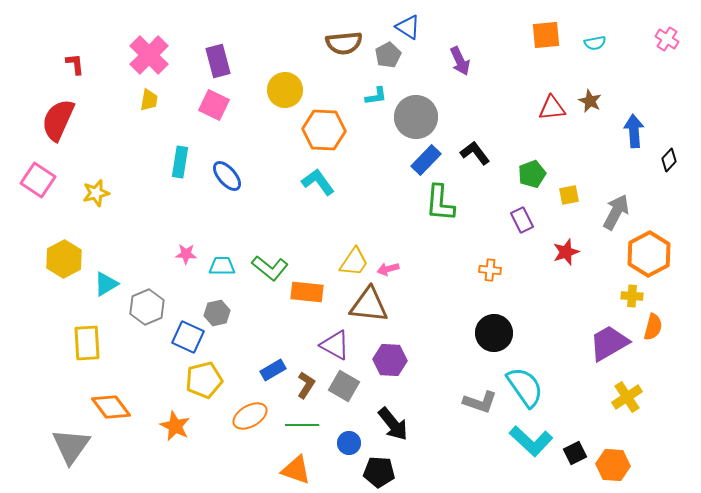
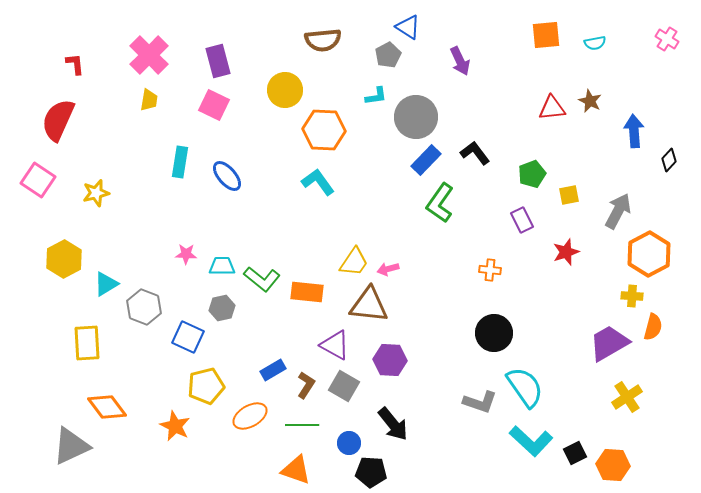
brown semicircle at (344, 43): moved 21 px left, 3 px up
green L-shape at (440, 203): rotated 30 degrees clockwise
gray arrow at (616, 212): moved 2 px right, 1 px up
green L-shape at (270, 268): moved 8 px left, 11 px down
gray hexagon at (147, 307): moved 3 px left; rotated 16 degrees counterclockwise
gray hexagon at (217, 313): moved 5 px right, 5 px up
yellow pentagon at (204, 380): moved 2 px right, 6 px down
orange diamond at (111, 407): moved 4 px left
gray triangle at (71, 446): rotated 30 degrees clockwise
black pentagon at (379, 472): moved 8 px left
